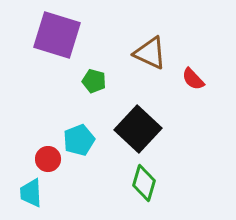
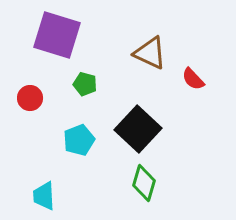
green pentagon: moved 9 px left, 3 px down
red circle: moved 18 px left, 61 px up
cyan trapezoid: moved 13 px right, 3 px down
